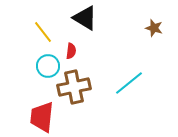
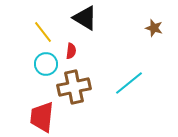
cyan circle: moved 2 px left, 2 px up
